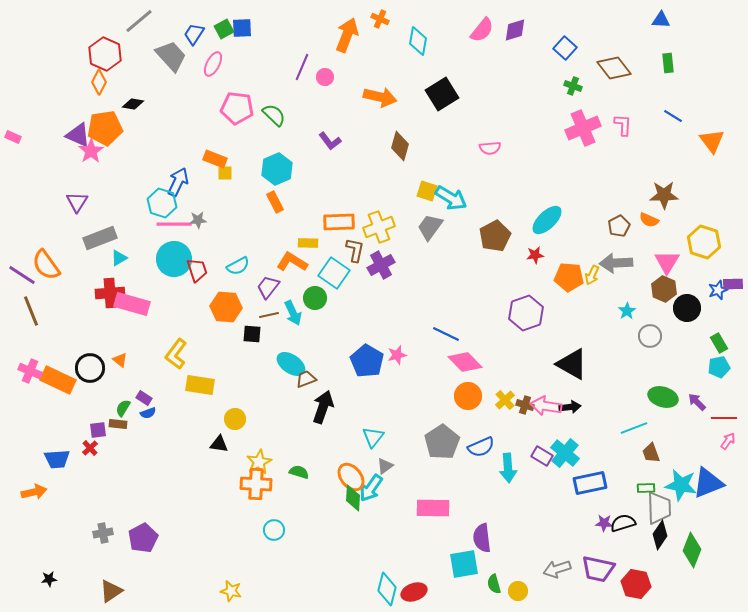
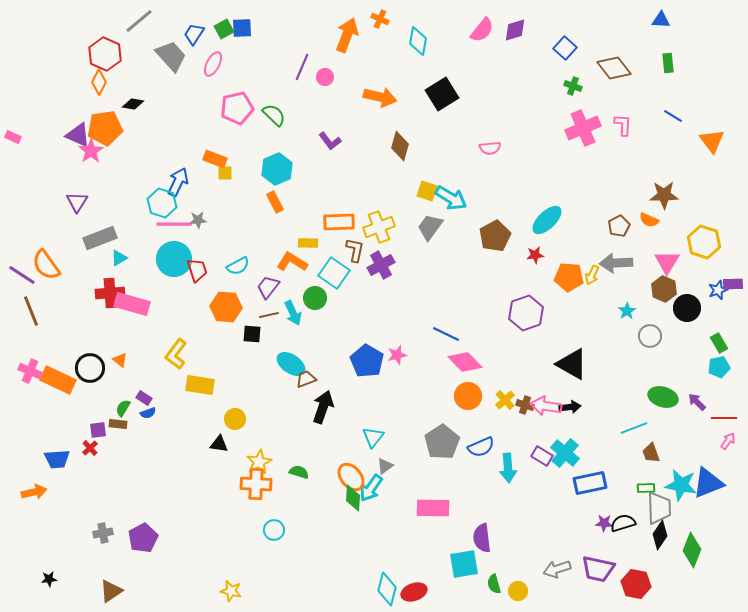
pink pentagon at (237, 108): rotated 20 degrees counterclockwise
